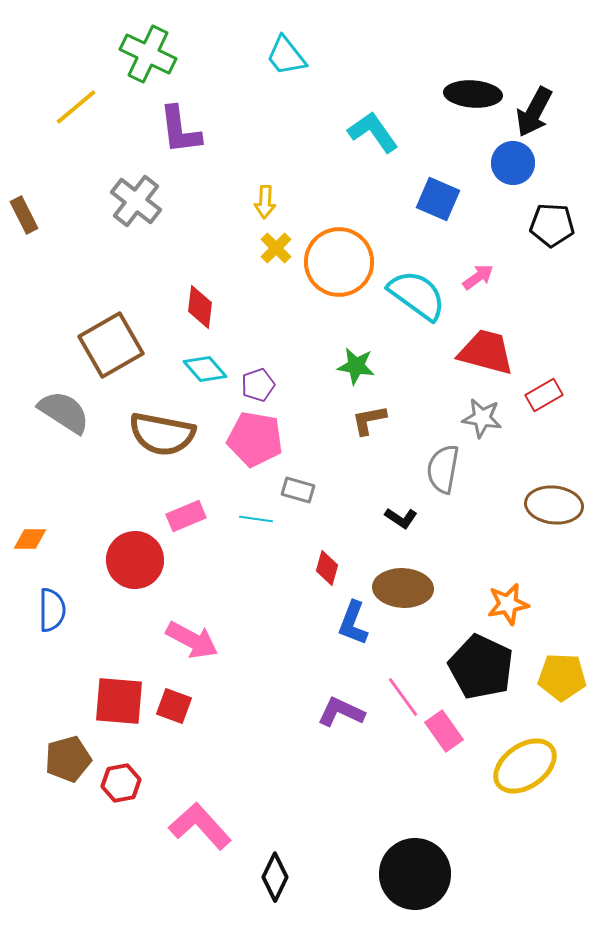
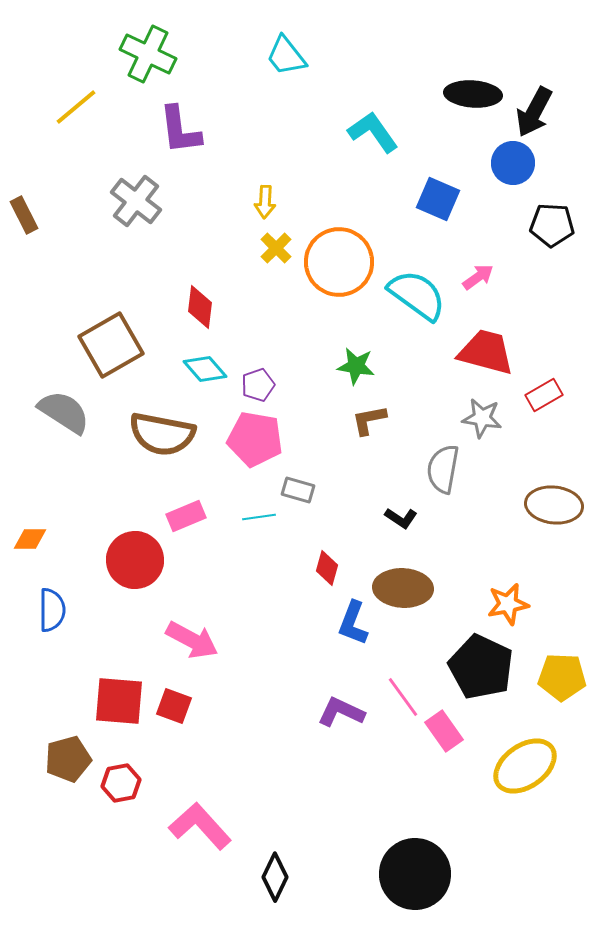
cyan line at (256, 519): moved 3 px right, 2 px up; rotated 16 degrees counterclockwise
